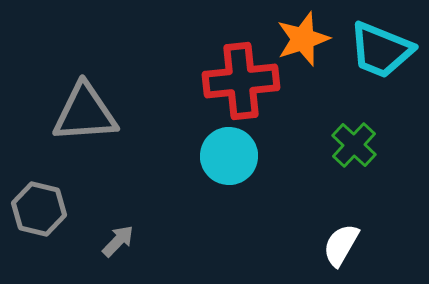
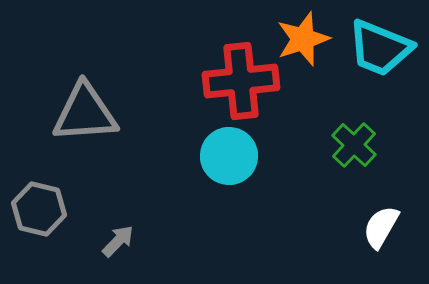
cyan trapezoid: moved 1 px left, 2 px up
white semicircle: moved 40 px right, 18 px up
